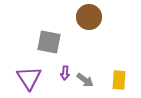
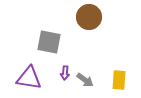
purple triangle: rotated 48 degrees counterclockwise
